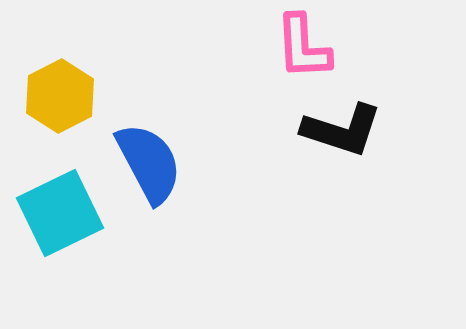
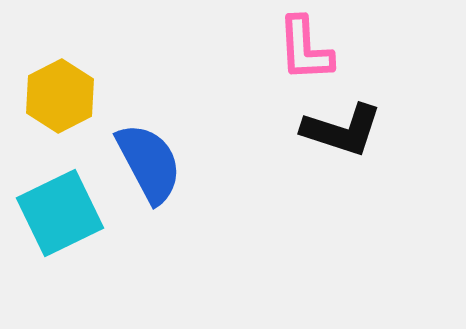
pink L-shape: moved 2 px right, 2 px down
